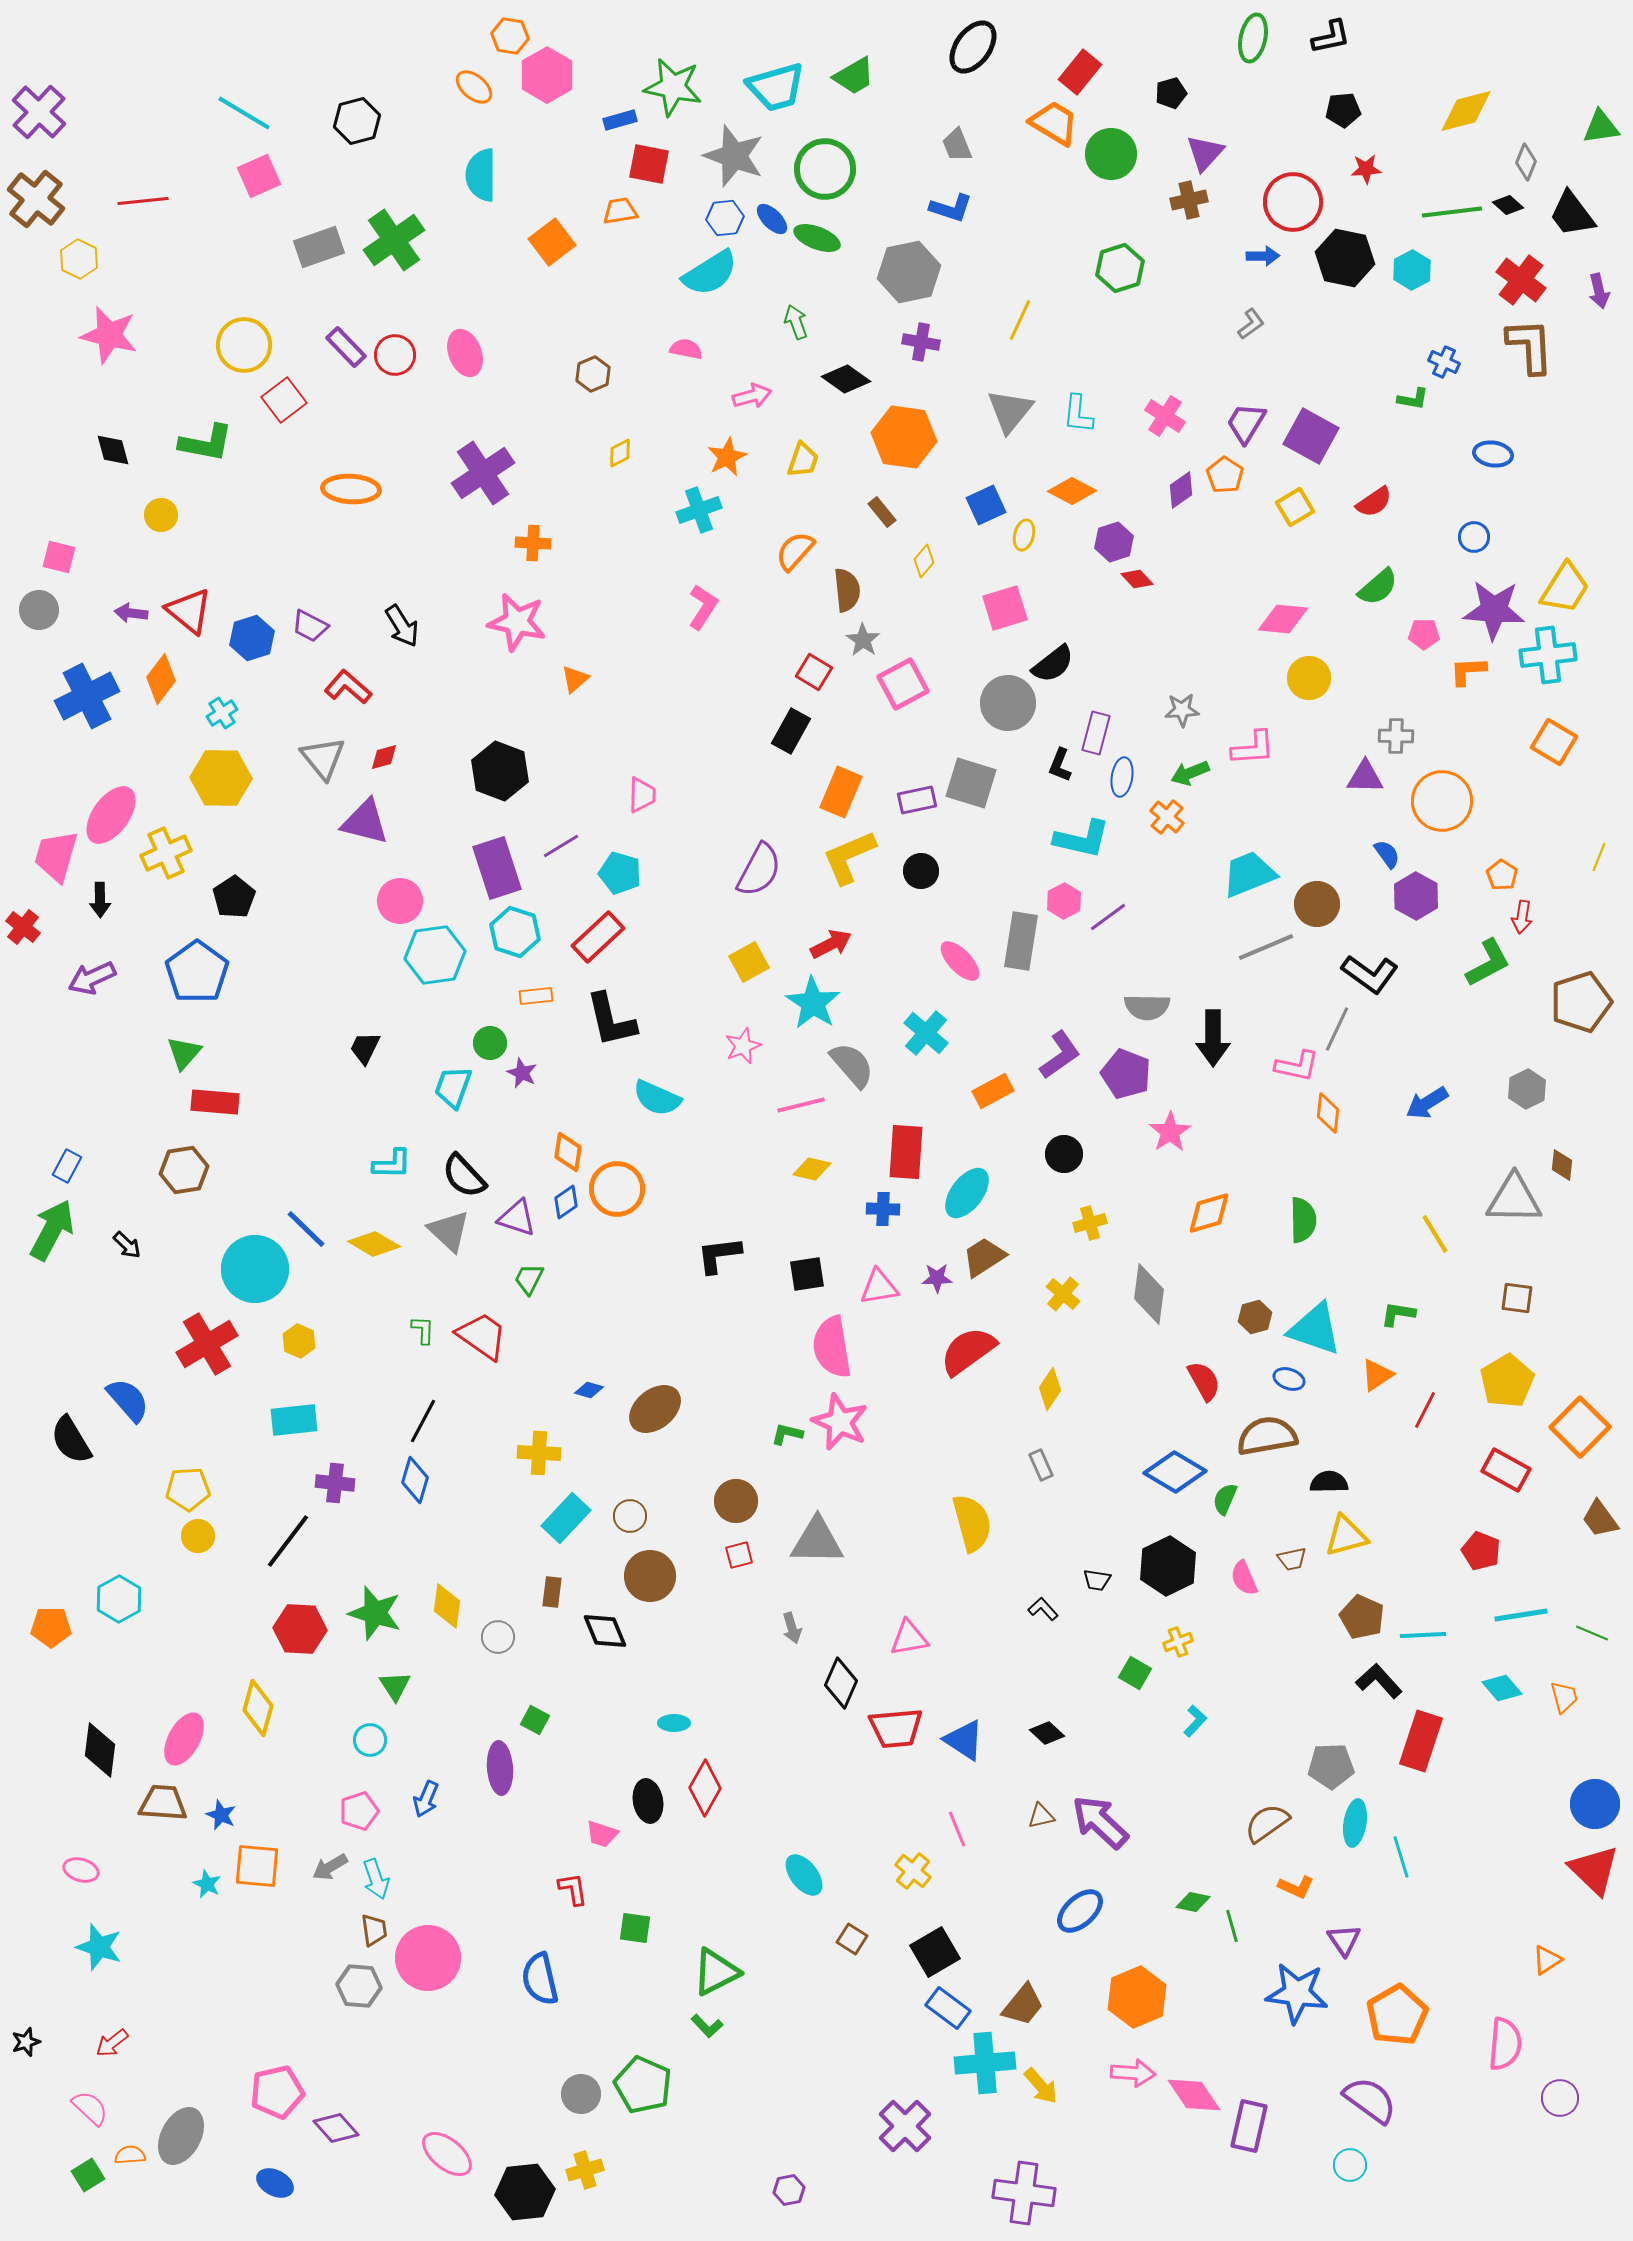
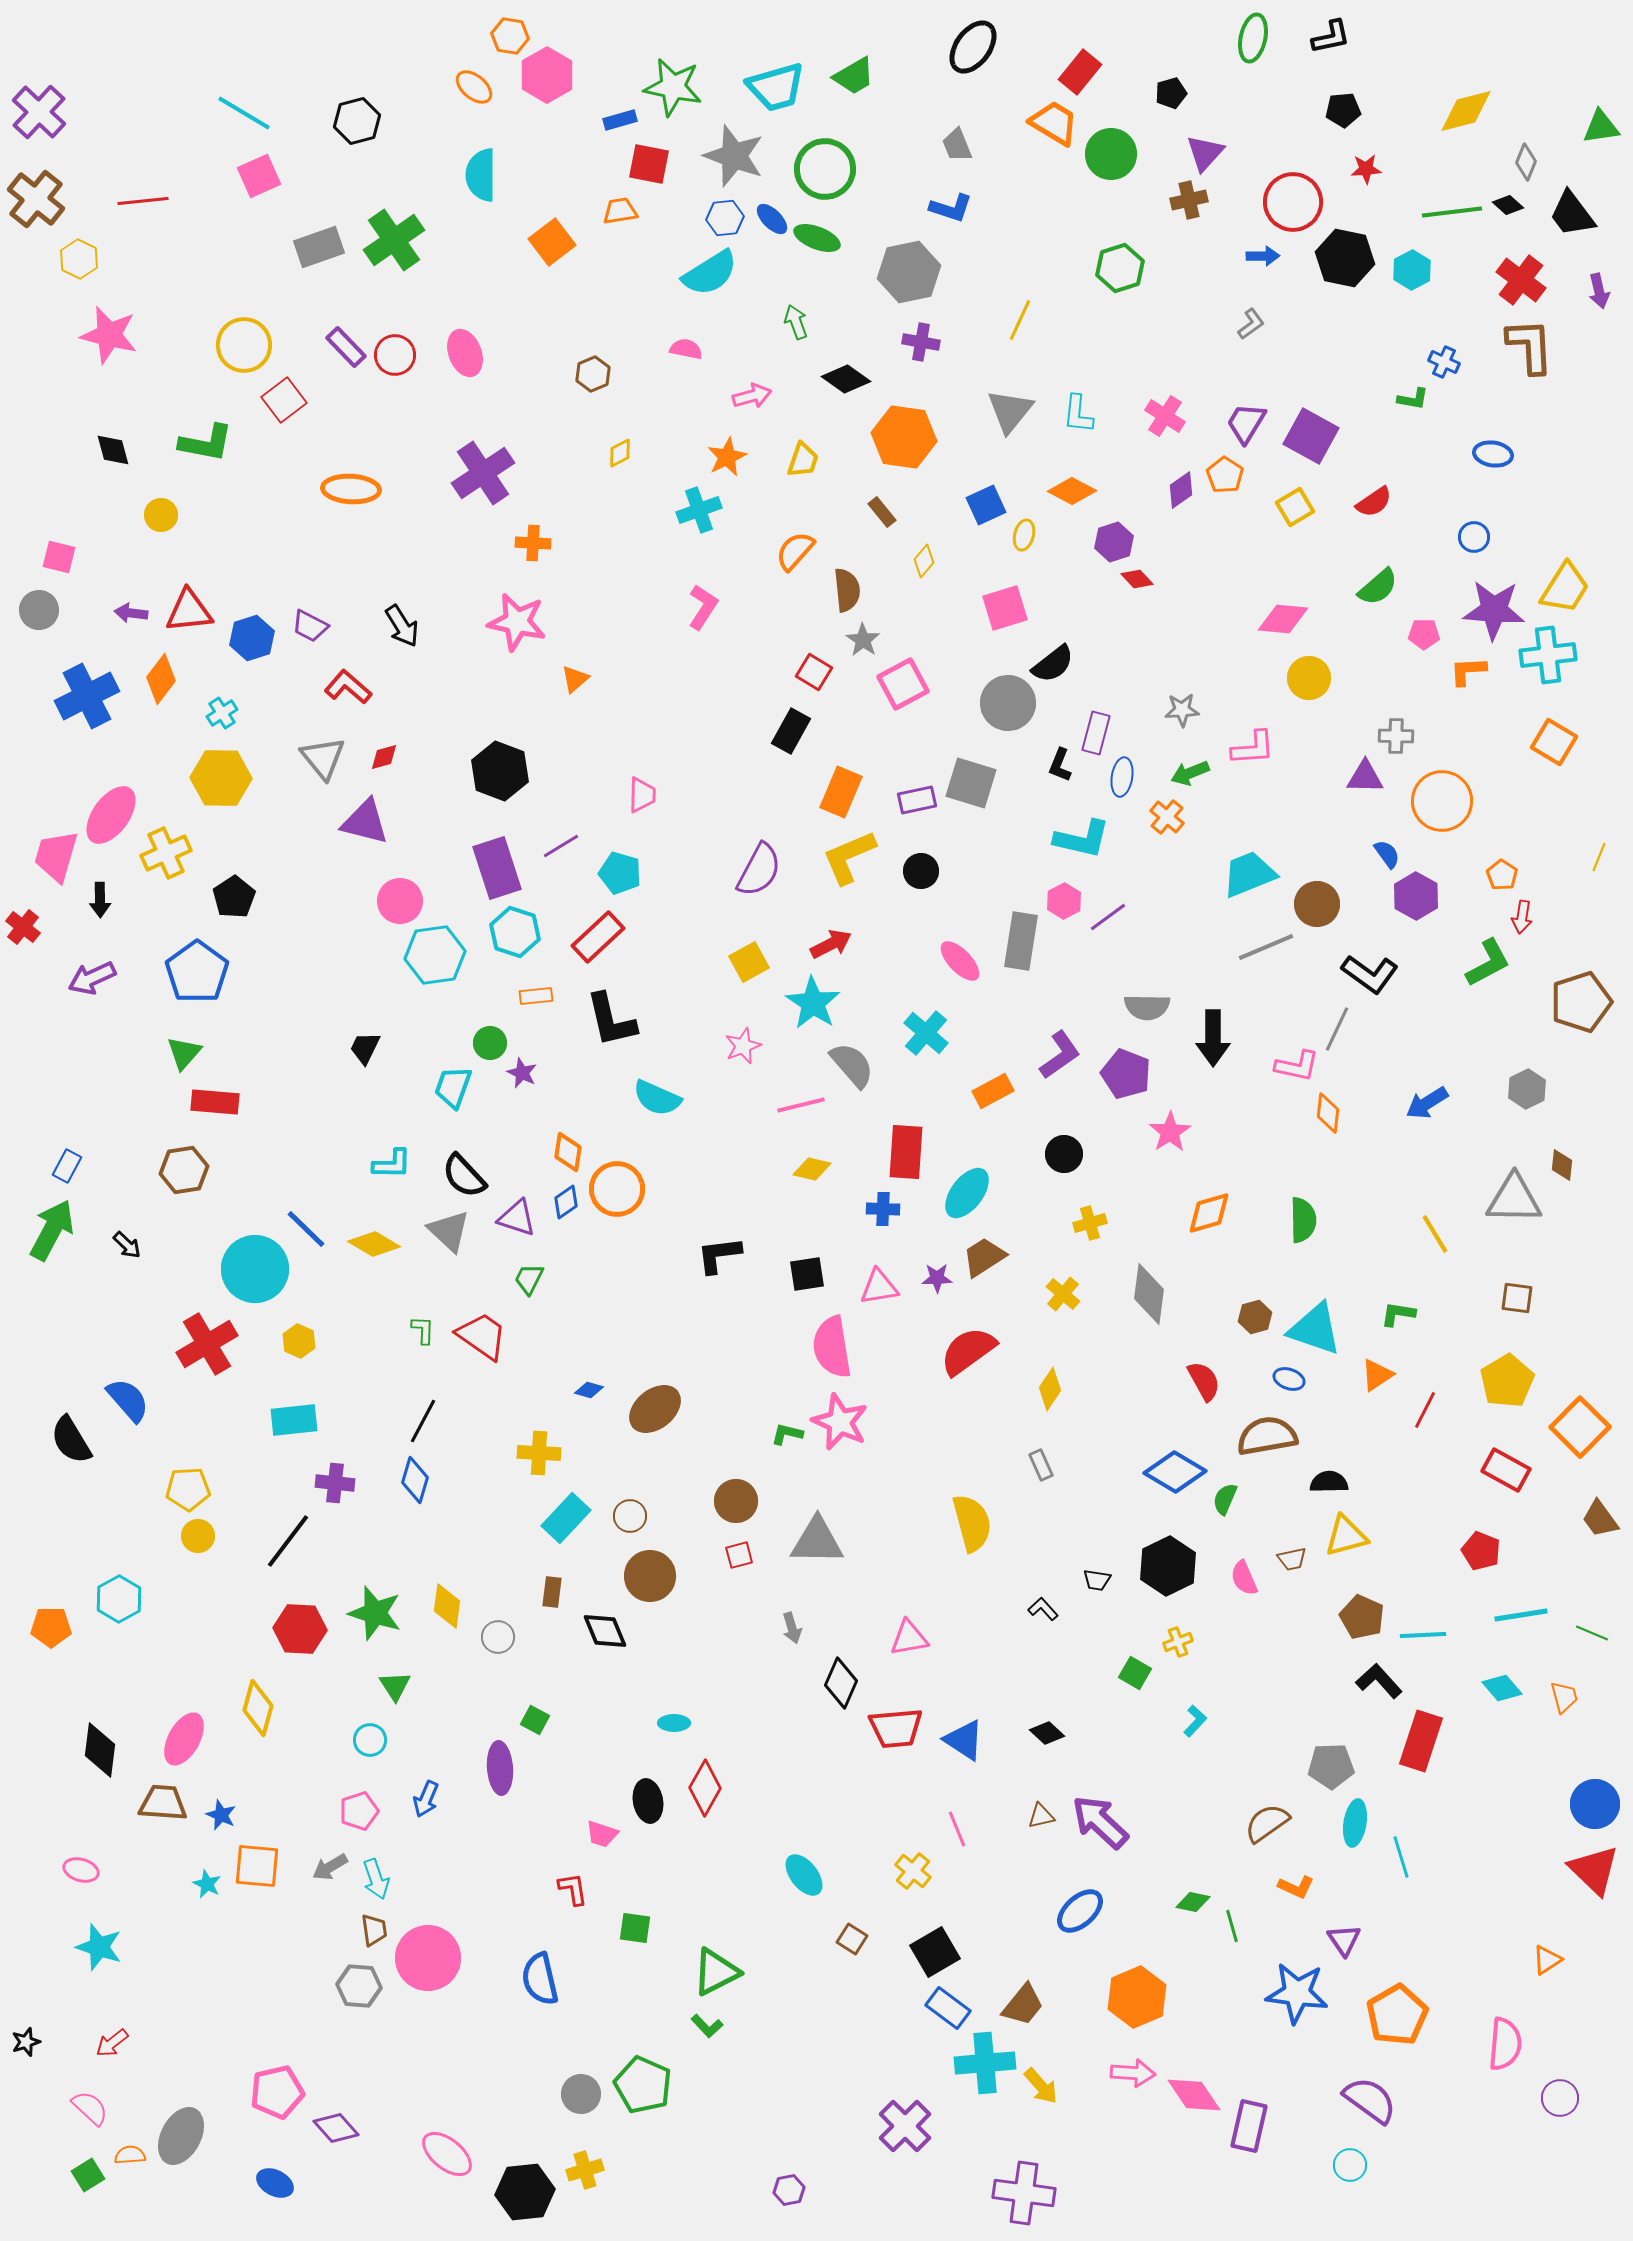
red triangle at (189, 611): rotated 45 degrees counterclockwise
